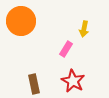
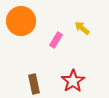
yellow arrow: moved 2 px left, 1 px up; rotated 119 degrees clockwise
pink rectangle: moved 10 px left, 9 px up
red star: rotated 10 degrees clockwise
